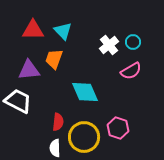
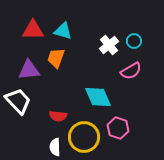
cyan triangle: rotated 30 degrees counterclockwise
cyan circle: moved 1 px right, 1 px up
orange trapezoid: moved 2 px right, 1 px up
cyan diamond: moved 13 px right, 5 px down
white trapezoid: rotated 20 degrees clockwise
red semicircle: moved 6 px up; rotated 90 degrees clockwise
white semicircle: moved 1 px up
